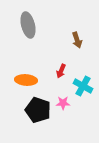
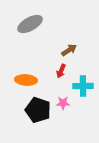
gray ellipse: moved 2 px right, 1 px up; rotated 75 degrees clockwise
brown arrow: moved 8 px left, 10 px down; rotated 105 degrees counterclockwise
cyan cross: rotated 30 degrees counterclockwise
